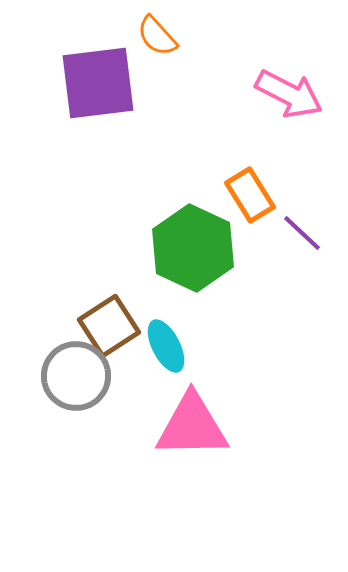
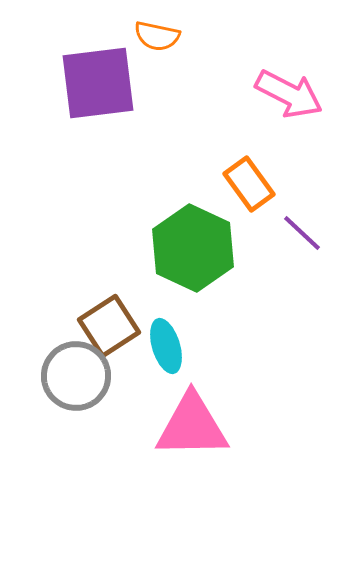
orange semicircle: rotated 36 degrees counterclockwise
orange rectangle: moved 1 px left, 11 px up; rotated 4 degrees counterclockwise
cyan ellipse: rotated 10 degrees clockwise
